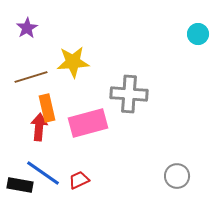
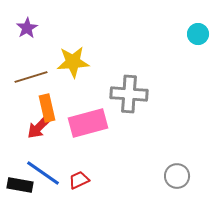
red arrow: rotated 140 degrees counterclockwise
